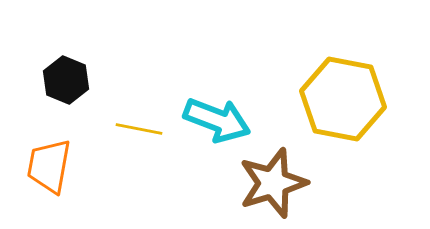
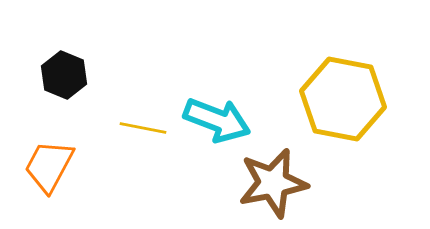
black hexagon: moved 2 px left, 5 px up
yellow line: moved 4 px right, 1 px up
orange trapezoid: rotated 18 degrees clockwise
brown star: rotated 6 degrees clockwise
